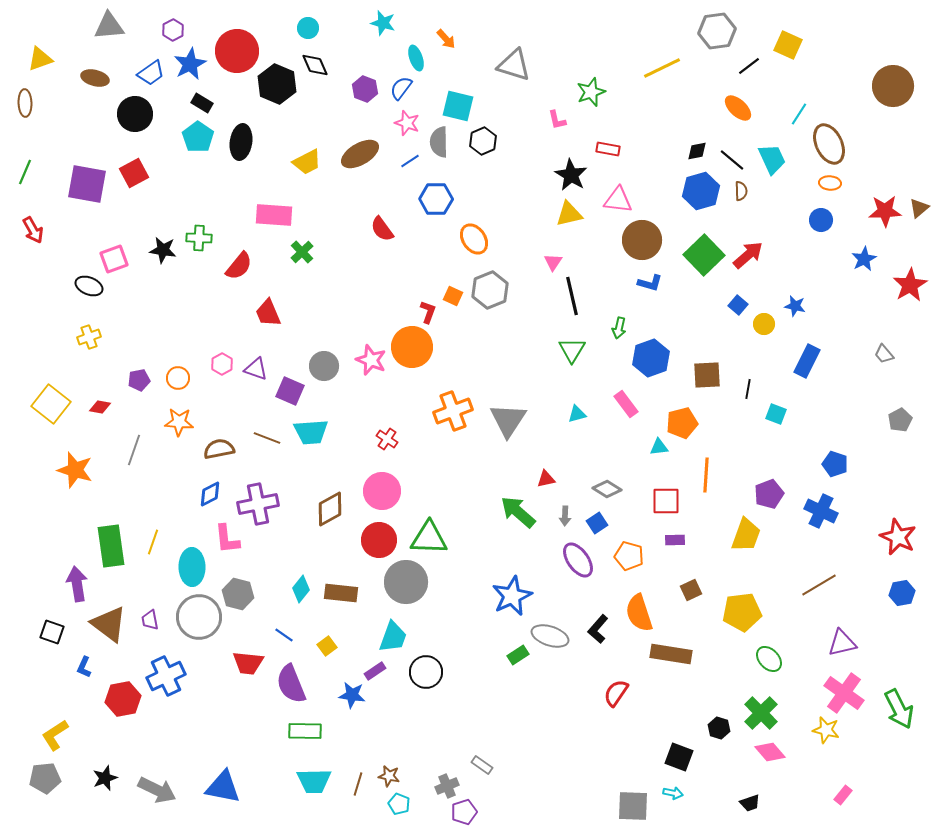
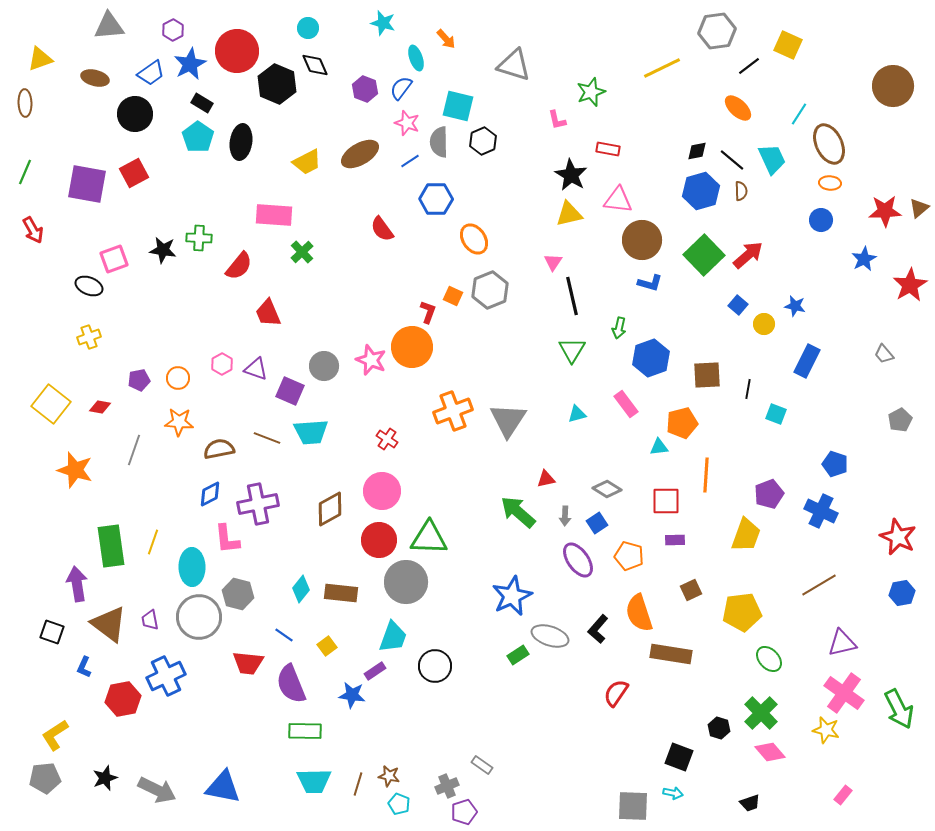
black circle at (426, 672): moved 9 px right, 6 px up
